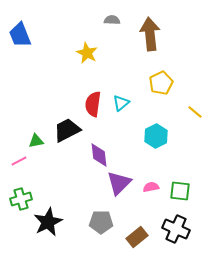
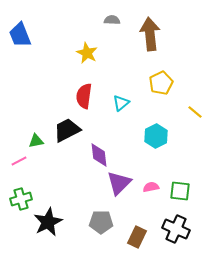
red semicircle: moved 9 px left, 8 px up
brown rectangle: rotated 25 degrees counterclockwise
